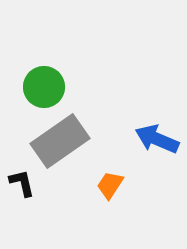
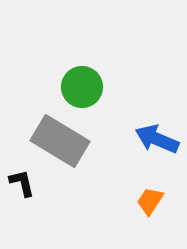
green circle: moved 38 px right
gray rectangle: rotated 66 degrees clockwise
orange trapezoid: moved 40 px right, 16 px down
